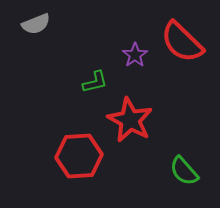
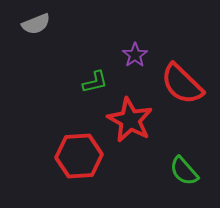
red semicircle: moved 42 px down
